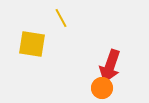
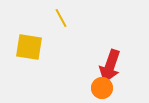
yellow square: moved 3 px left, 3 px down
